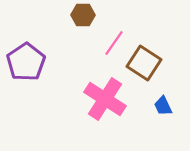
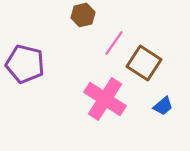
brown hexagon: rotated 15 degrees counterclockwise
purple pentagon: moved 1 px left, 2 px down; rotated 24 degrees counterclockwise
blue trapezoid: rotated 105 degrees counterclockwise
